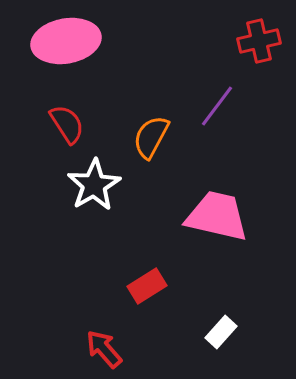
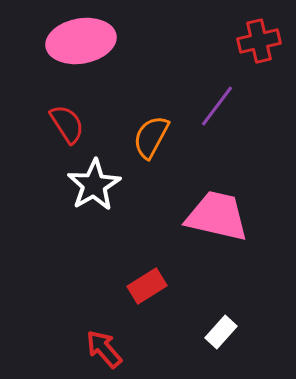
pink ellipse: moved 15 px right
